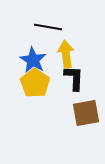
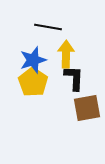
yellow arrow: rotated 8 degrees clockwise
blue star: rotated 24 degrees clockwise
yellow pentagon: moved 2 px left, 1 px up
brown square: moved 1 px right, 5 px up
